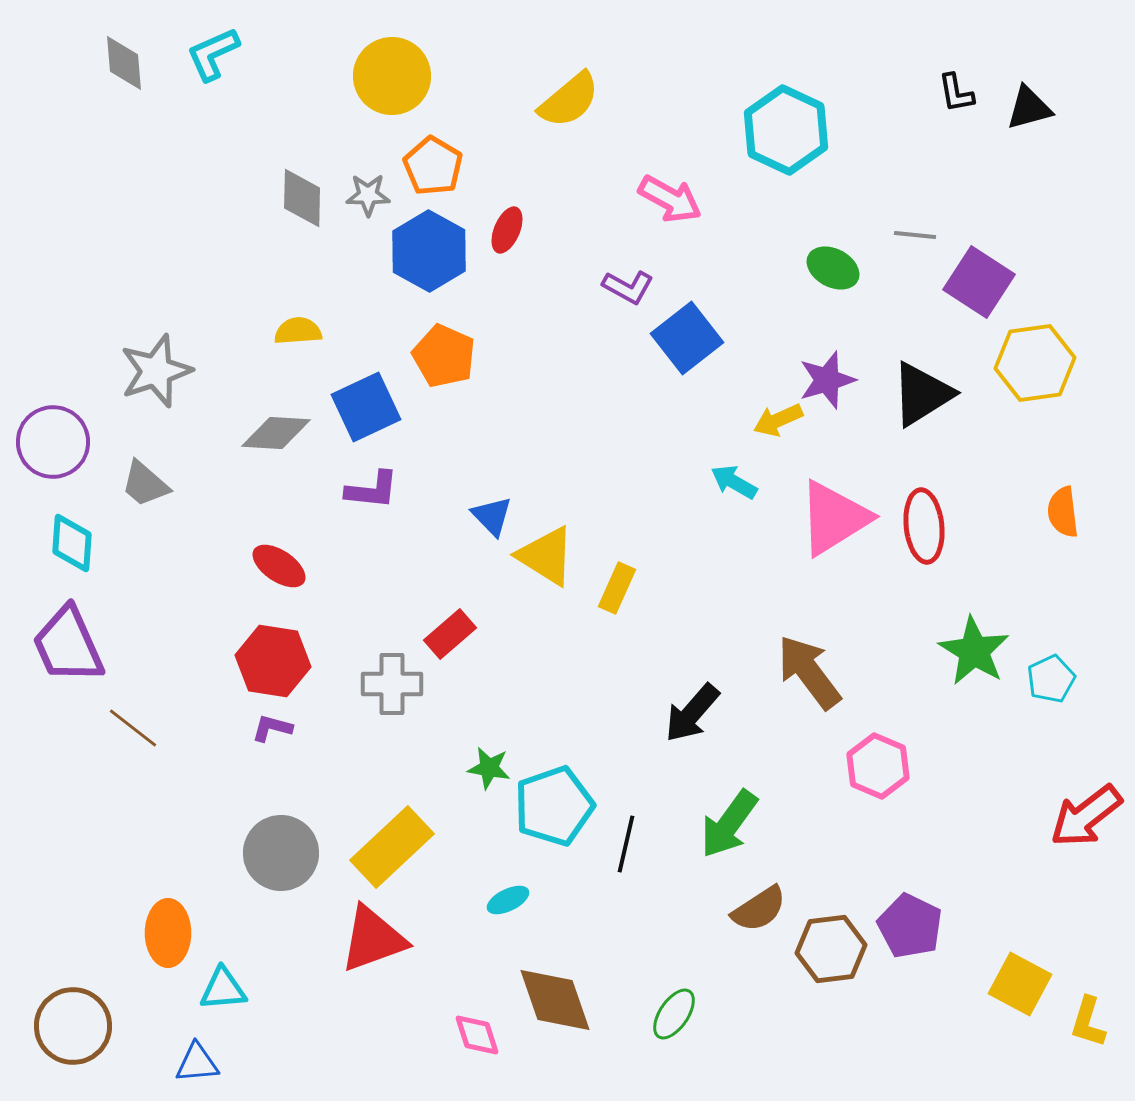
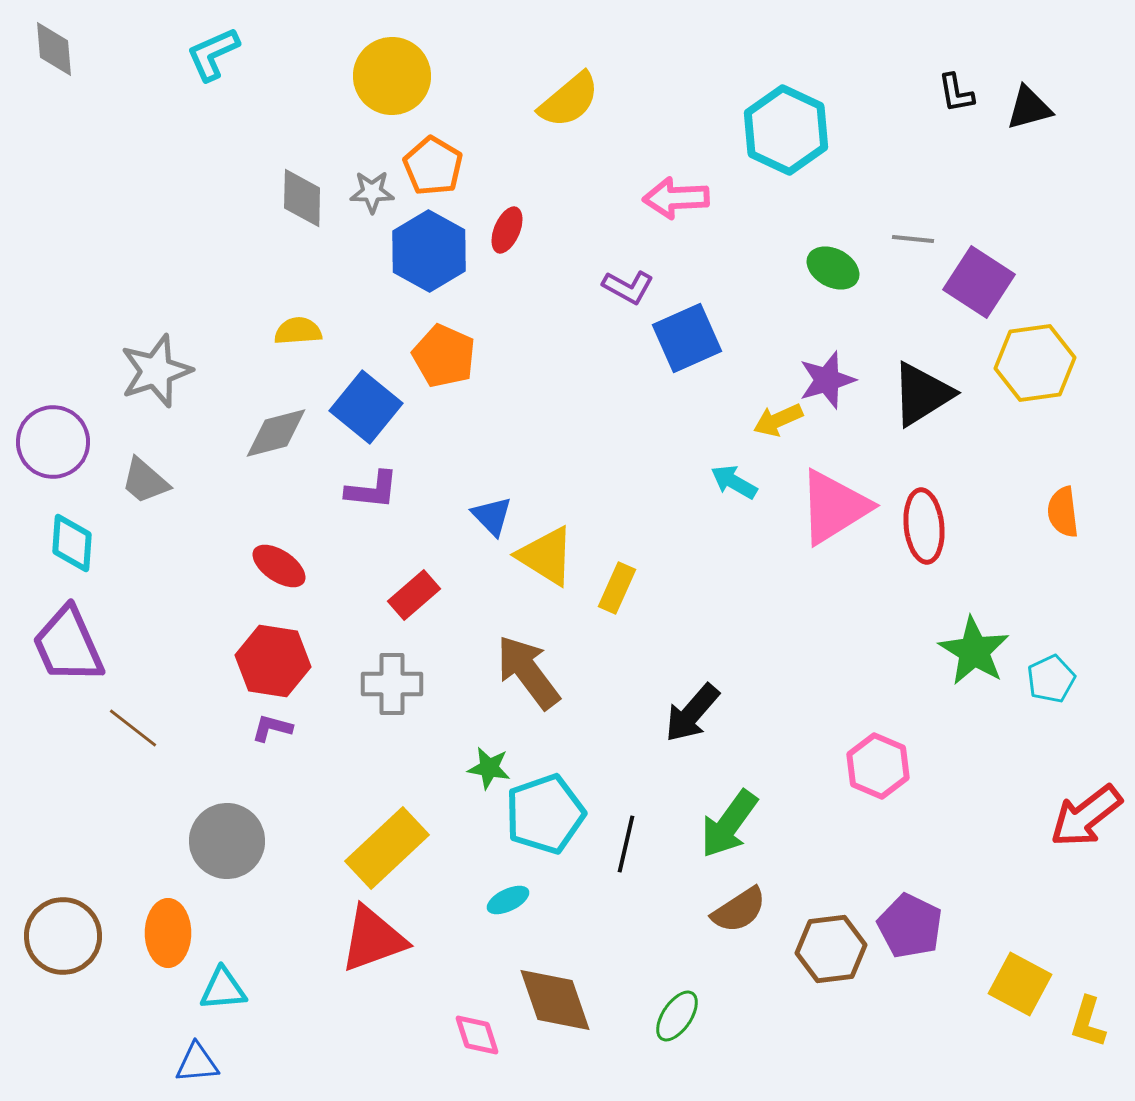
gray diamond at (124, 63): moved 70 px left, 14 px up
gray star at (368, 195): moved 4 px right, 3 px up
pink arrow at (670, 199): moved 6 px right, 1 px up; rotated 148 degrees clockwise
gray line at (915, 235): moved 2 px left, 4 px down
blue square at (687, 338): rotated 14 degrees clockwise
blue square at (366, 407): rotated 26 degrees counterclockwise
gray diamond at (276, 433): rotated 18 degrees counterclockwise
gray trapezoid at (145, 484): moved 3 px up
pink triangle at (834, 518): moved 11 px up
red rectangle at (450, 634): moved 36 px left, 39 px up
brown arrow at (809, 672): moved 281 px left
cyan pentagon at (554, 806): moved 9 px left, 8 px down
yellow rectangle at (392, 847): moved 5 px left, 1 px down
gray circle at (281, 853): moved 54 px left, 12 px up
brown semicircle at (759, 909): moved 20 px left, 1 px down
green ellipse at (674, 1014): moved 3 px right, 2 px down
brown circle at (73, 1026): moved 10 px left, 90 px up
